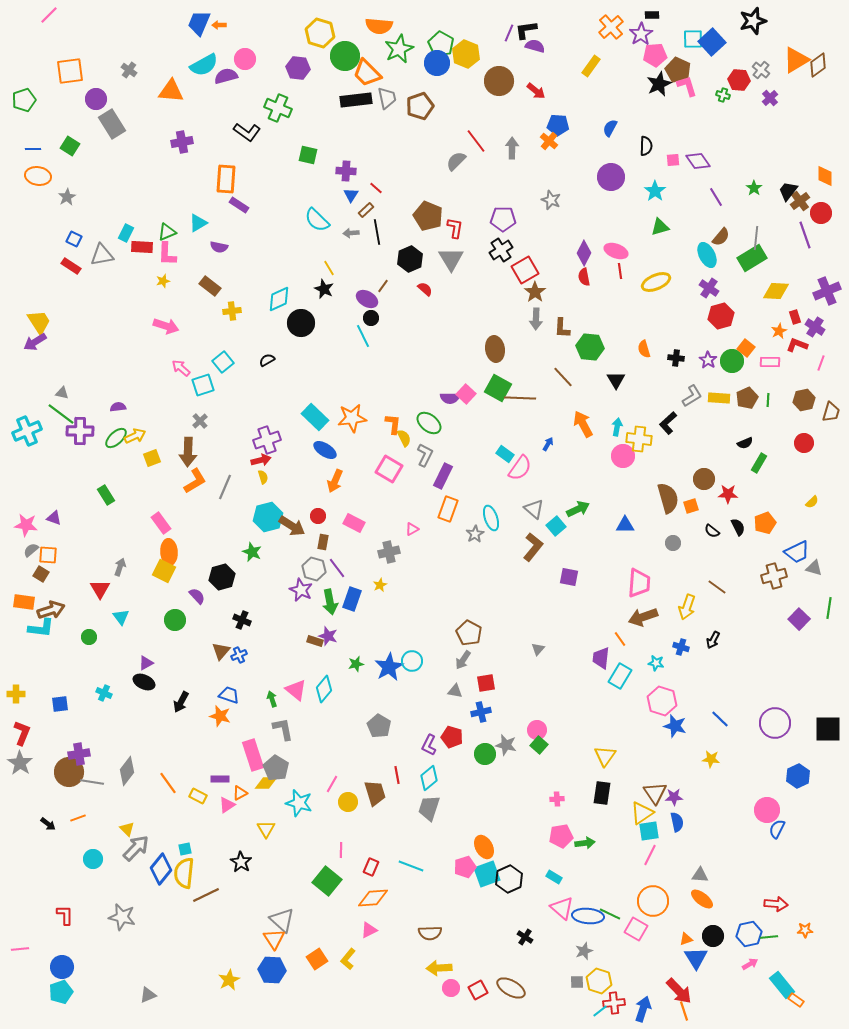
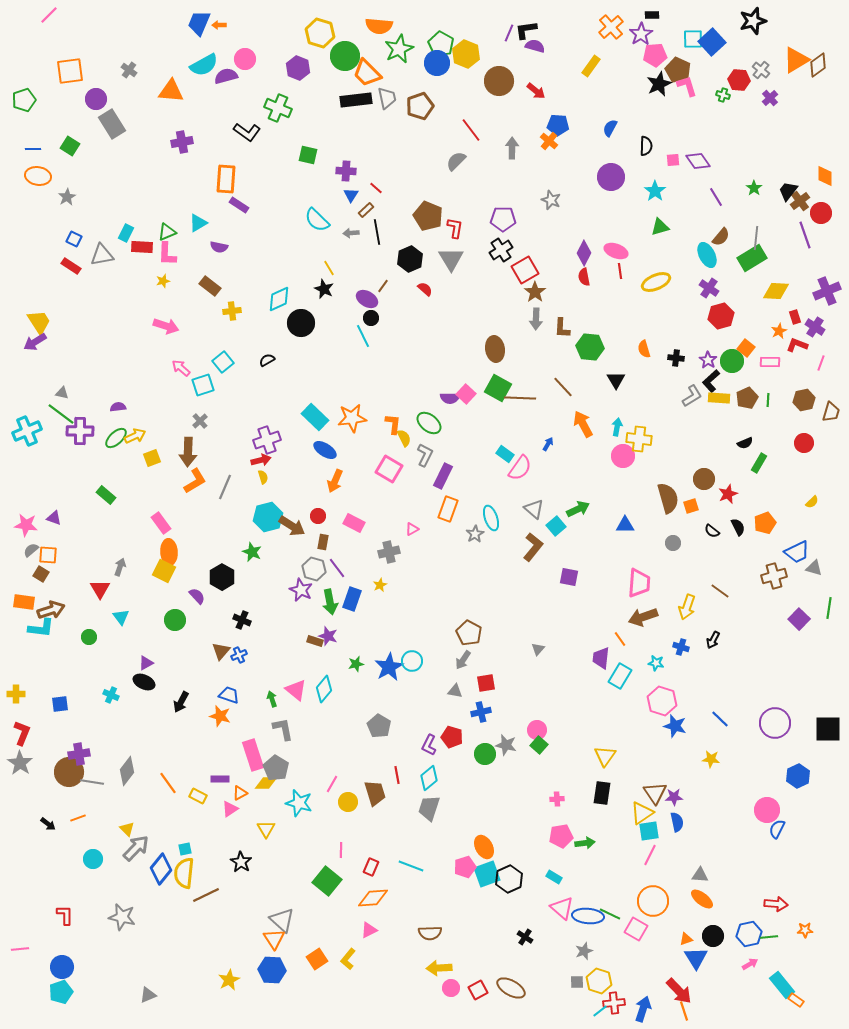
purple hexagon at (298, 68): rotated 15 degrees clockwise
red line at (476, 141): moved 5 px left, 11 px up
brown line at (563, 377): moved 10 px down
black L-shape at (668, 423): moved 43 px right, 42 px up
red star at (728, 494): rotated 24 degrees counterclockwise
green rectangle at (106, 495): rotated 18 degrees counterclockwise
black hexagon at (222, 577): rotated 15 degrees counterclockwise
brown line at (717, 587): moved 3 px right, 4 px down
cyan cross at (104, 693): moved 7 px right, 2 px down
pink triangle at (227, 805): moved 3 px right, 4 px down
